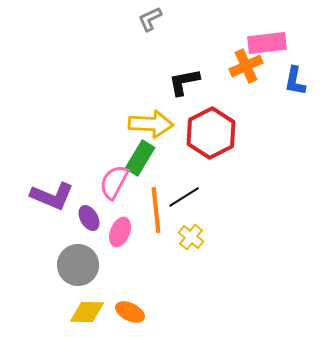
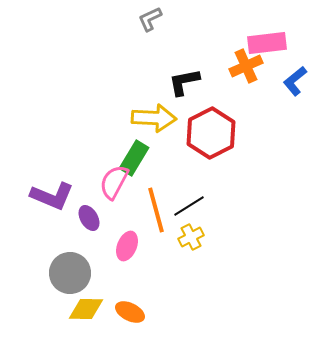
blue L-shape: rotated 40 degrees clockwise
yellow arrow: moved 3 px right, 6 px up
green rectangle: moved 6 px left
black line: moved 5 px right, 9 px down
orange line: rotated 9 degrees counterclockwise
pink ellipse: moved 7 px right, 14 px down
yellow cross: rotated 25 degrees clockwise
gray circle: moved 8 px left, 8 px down
yellow diamond: moved 1 px left, 3 px up
